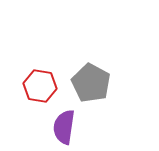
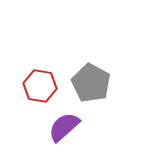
purple semicircle: rotated 40 degrees clockwise
